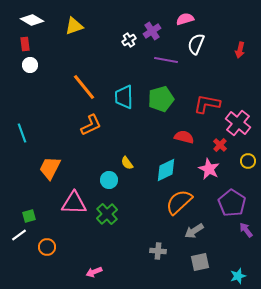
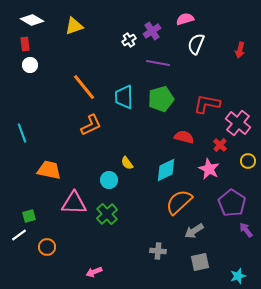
purple line: moved 8 px left, 3 px down
orange trapezoid: moved 1 px left, 2 px down; rotated 75 degrees clockwise
